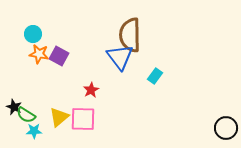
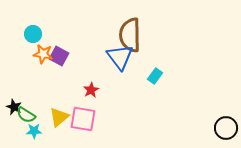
orange star: moved 4 px right
pink square: rotated 8 degrees clockwise
